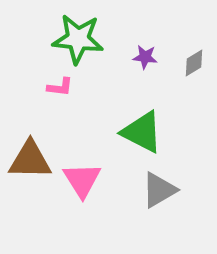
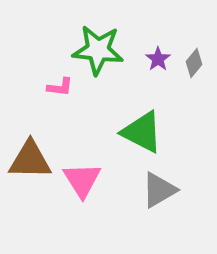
green star: moved 20 px right, 11 px down
purple star: moved 13 px right, 2 px down; rotated 30 degrees clockwise
gray diamond: rotated 20 degrees counterclockwise
